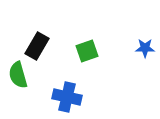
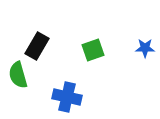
green square: moved 6 px right, 1 px up
